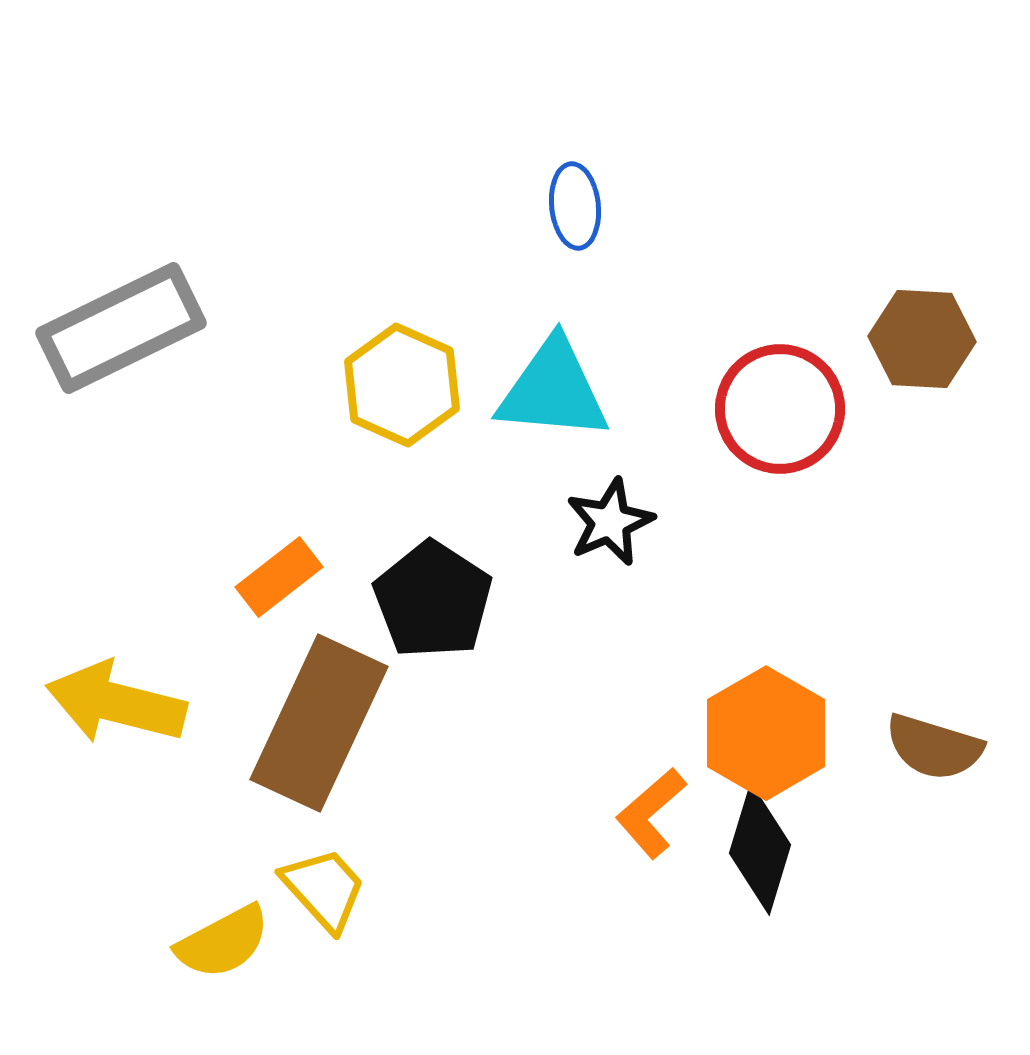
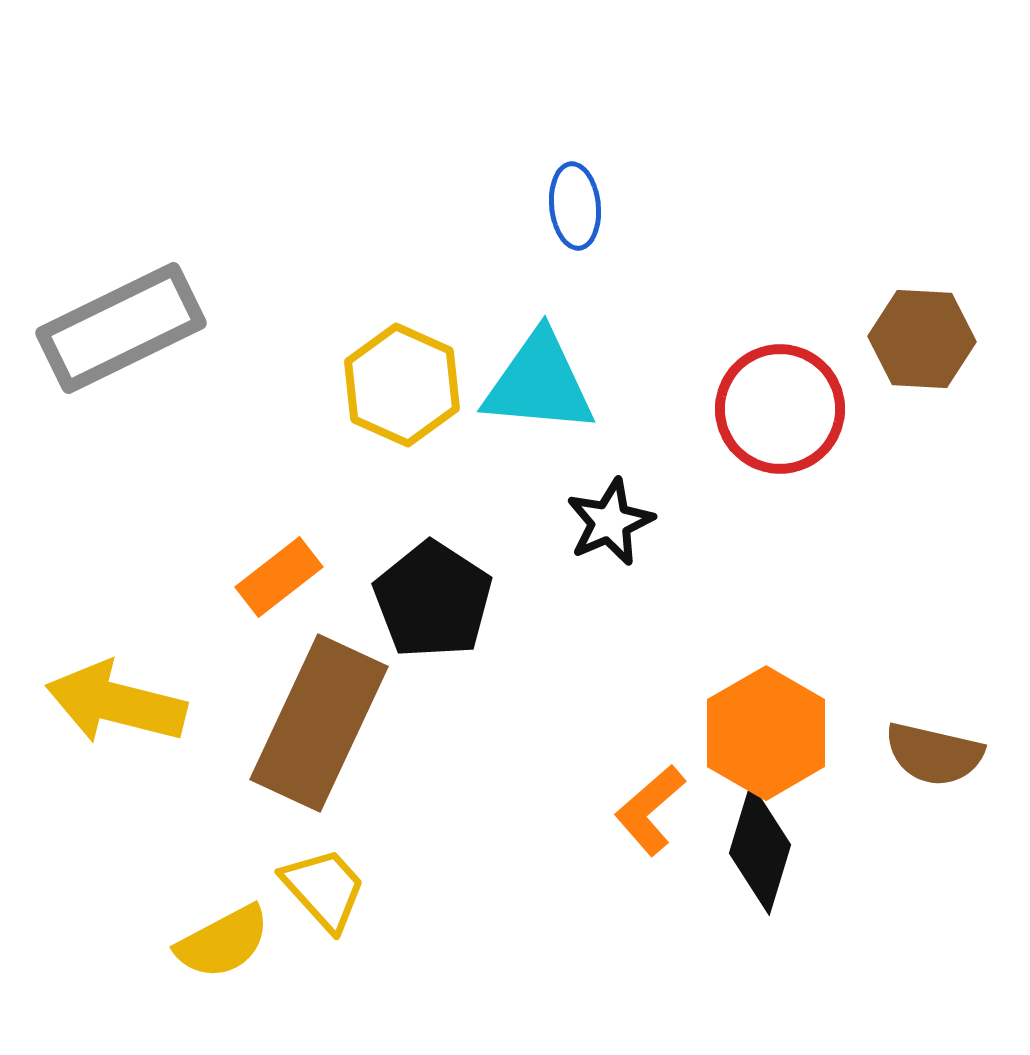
cyan triangle: moved 14 px left, 7 px up
brown semicircle: moved 7 px down; rotated 4 degrees counterclockwise
orange L-shape: moved 1 px left, 3 px up
